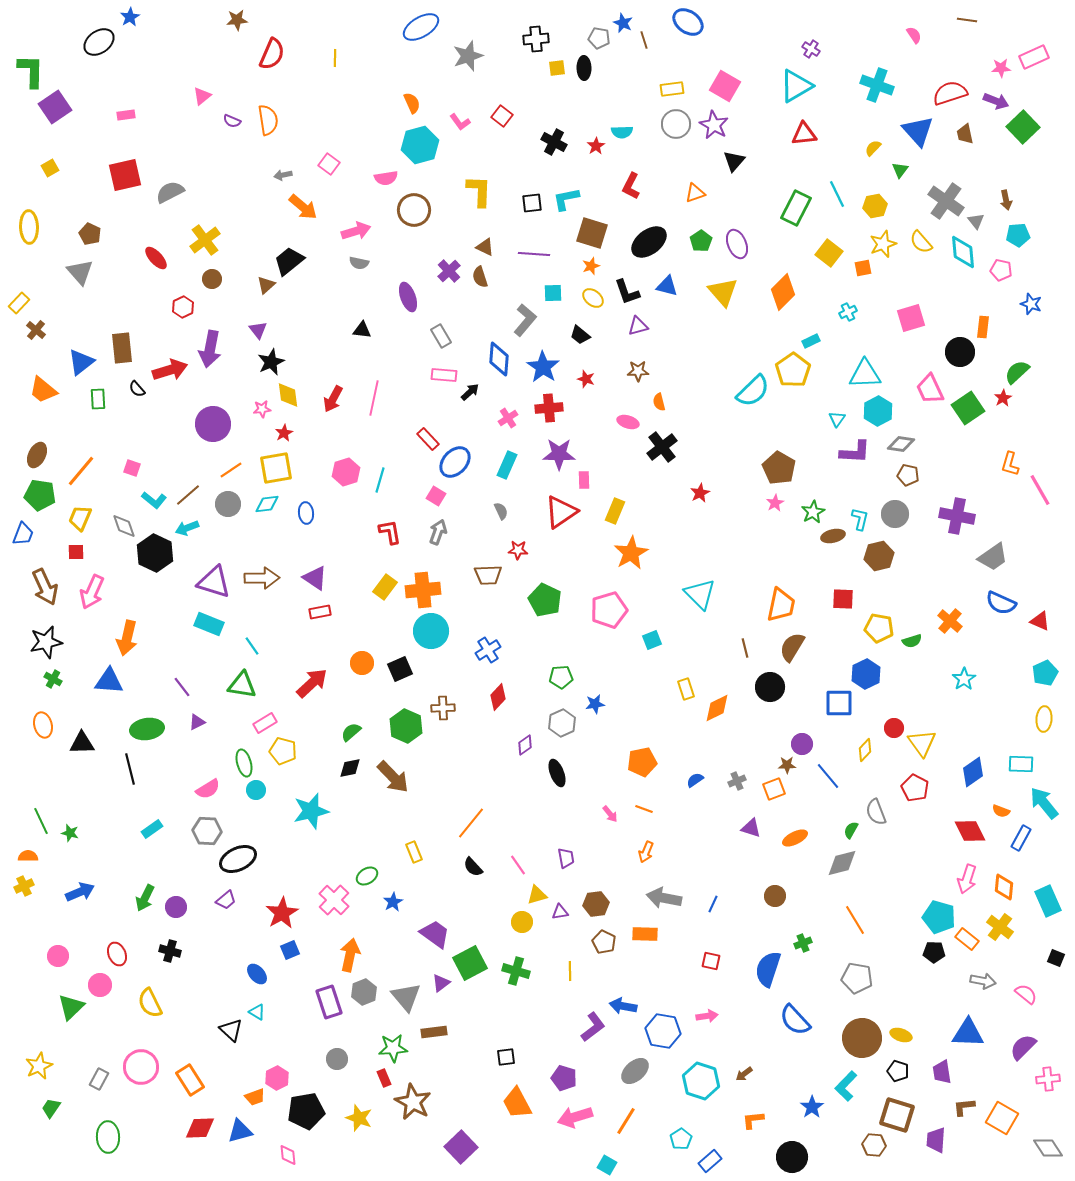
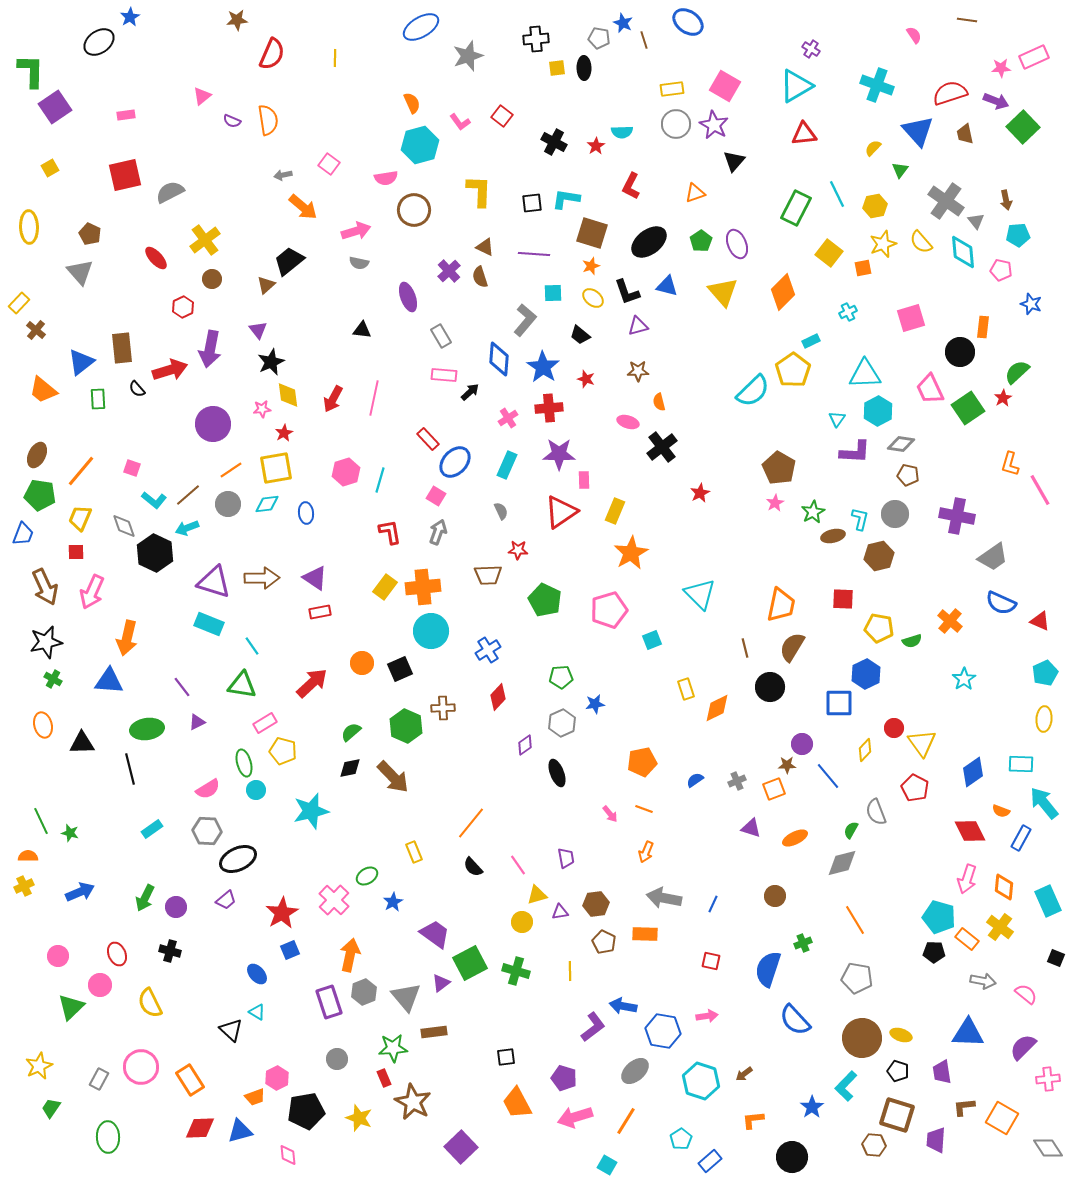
cyan L-shape at (566, 199): rotated 20 degrees clockwise
orange cross at (423, 590): moved 3 px up
